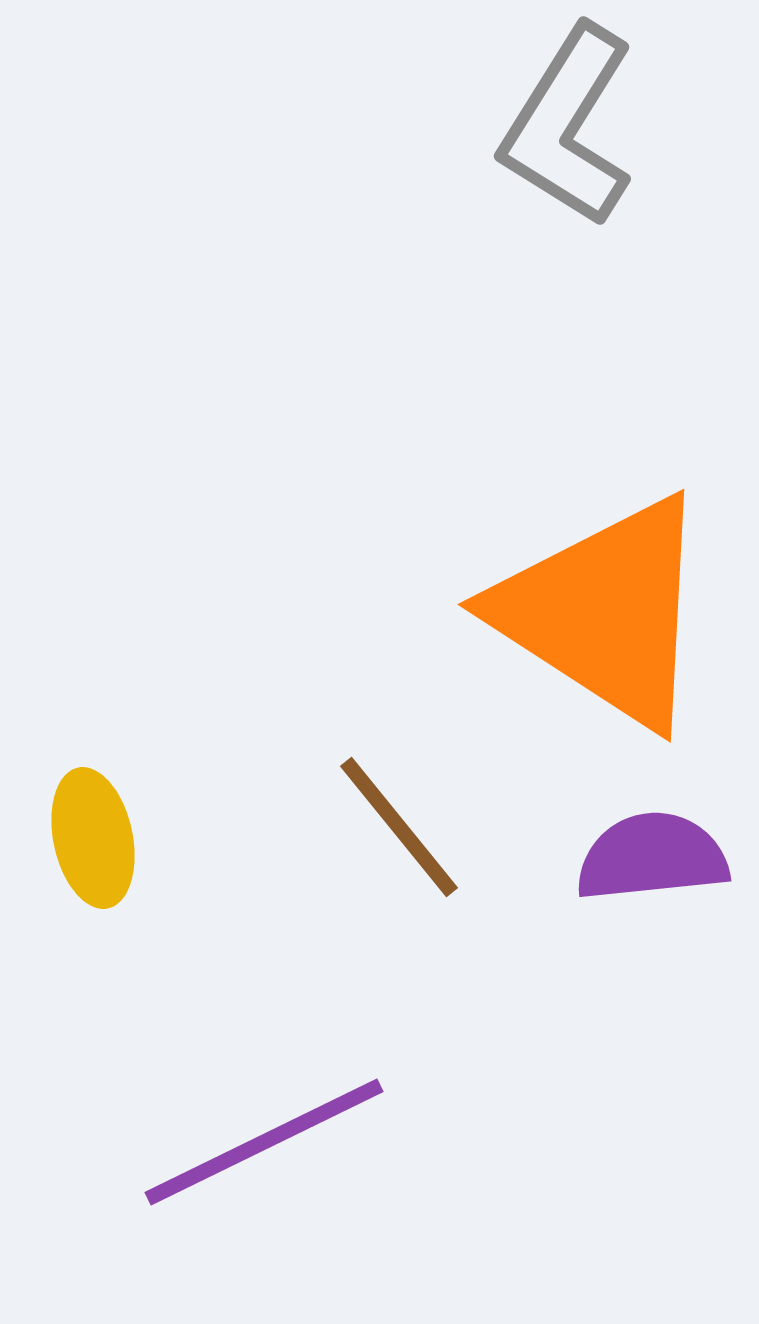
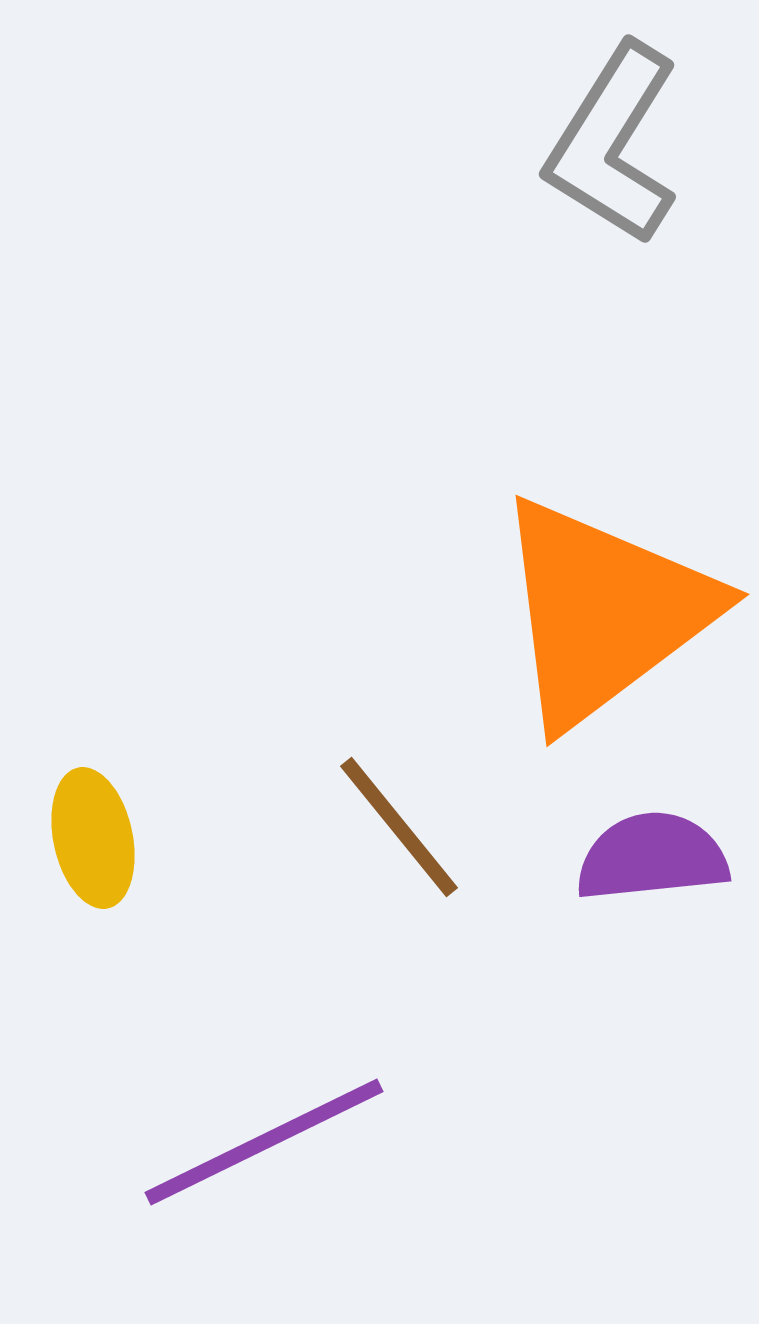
gray L-shape: moved 45 px right, 18 px down
orange triangle: rotated 50 degrees clockwise
